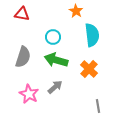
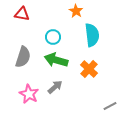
gray line: moved 12 px right; rotated 72 degrees clockwise
